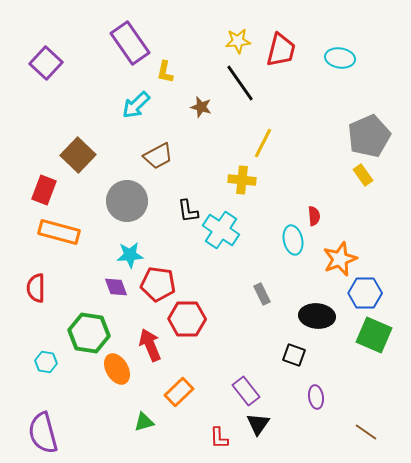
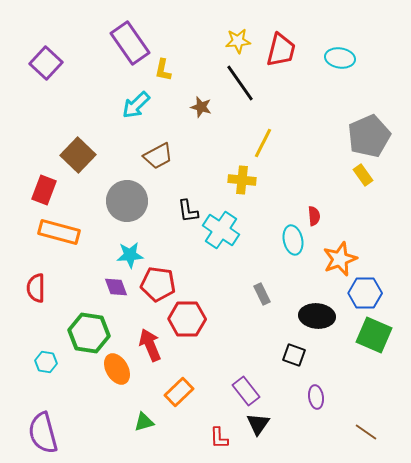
yellow L-shape at (165, 72): moved 2 px left, 2 px up
